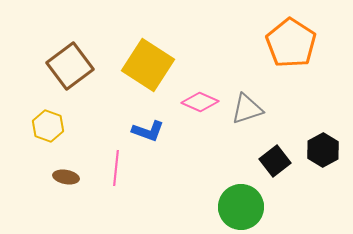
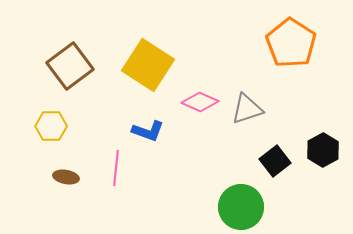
yellow hexagon: moved 3 px right; rotated 20 degrees counterclockwise
